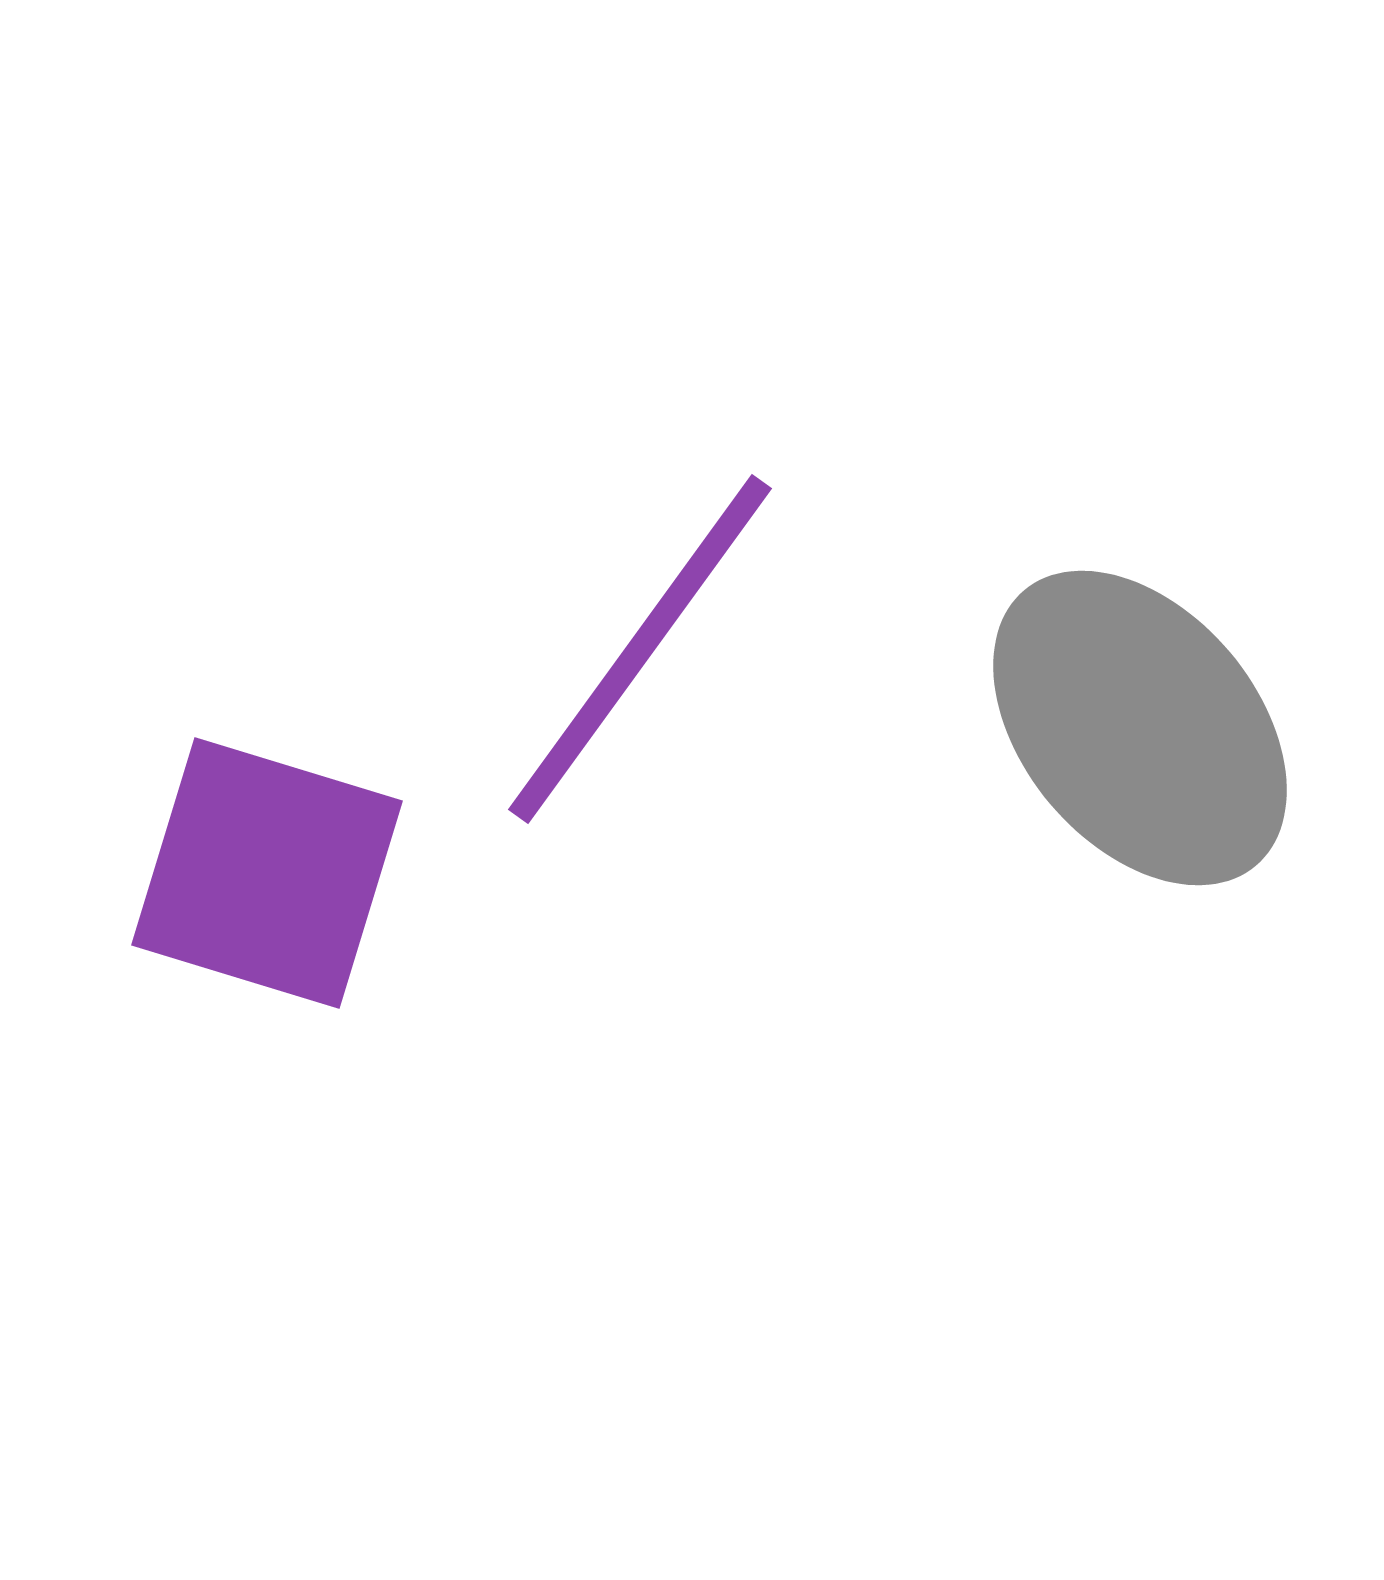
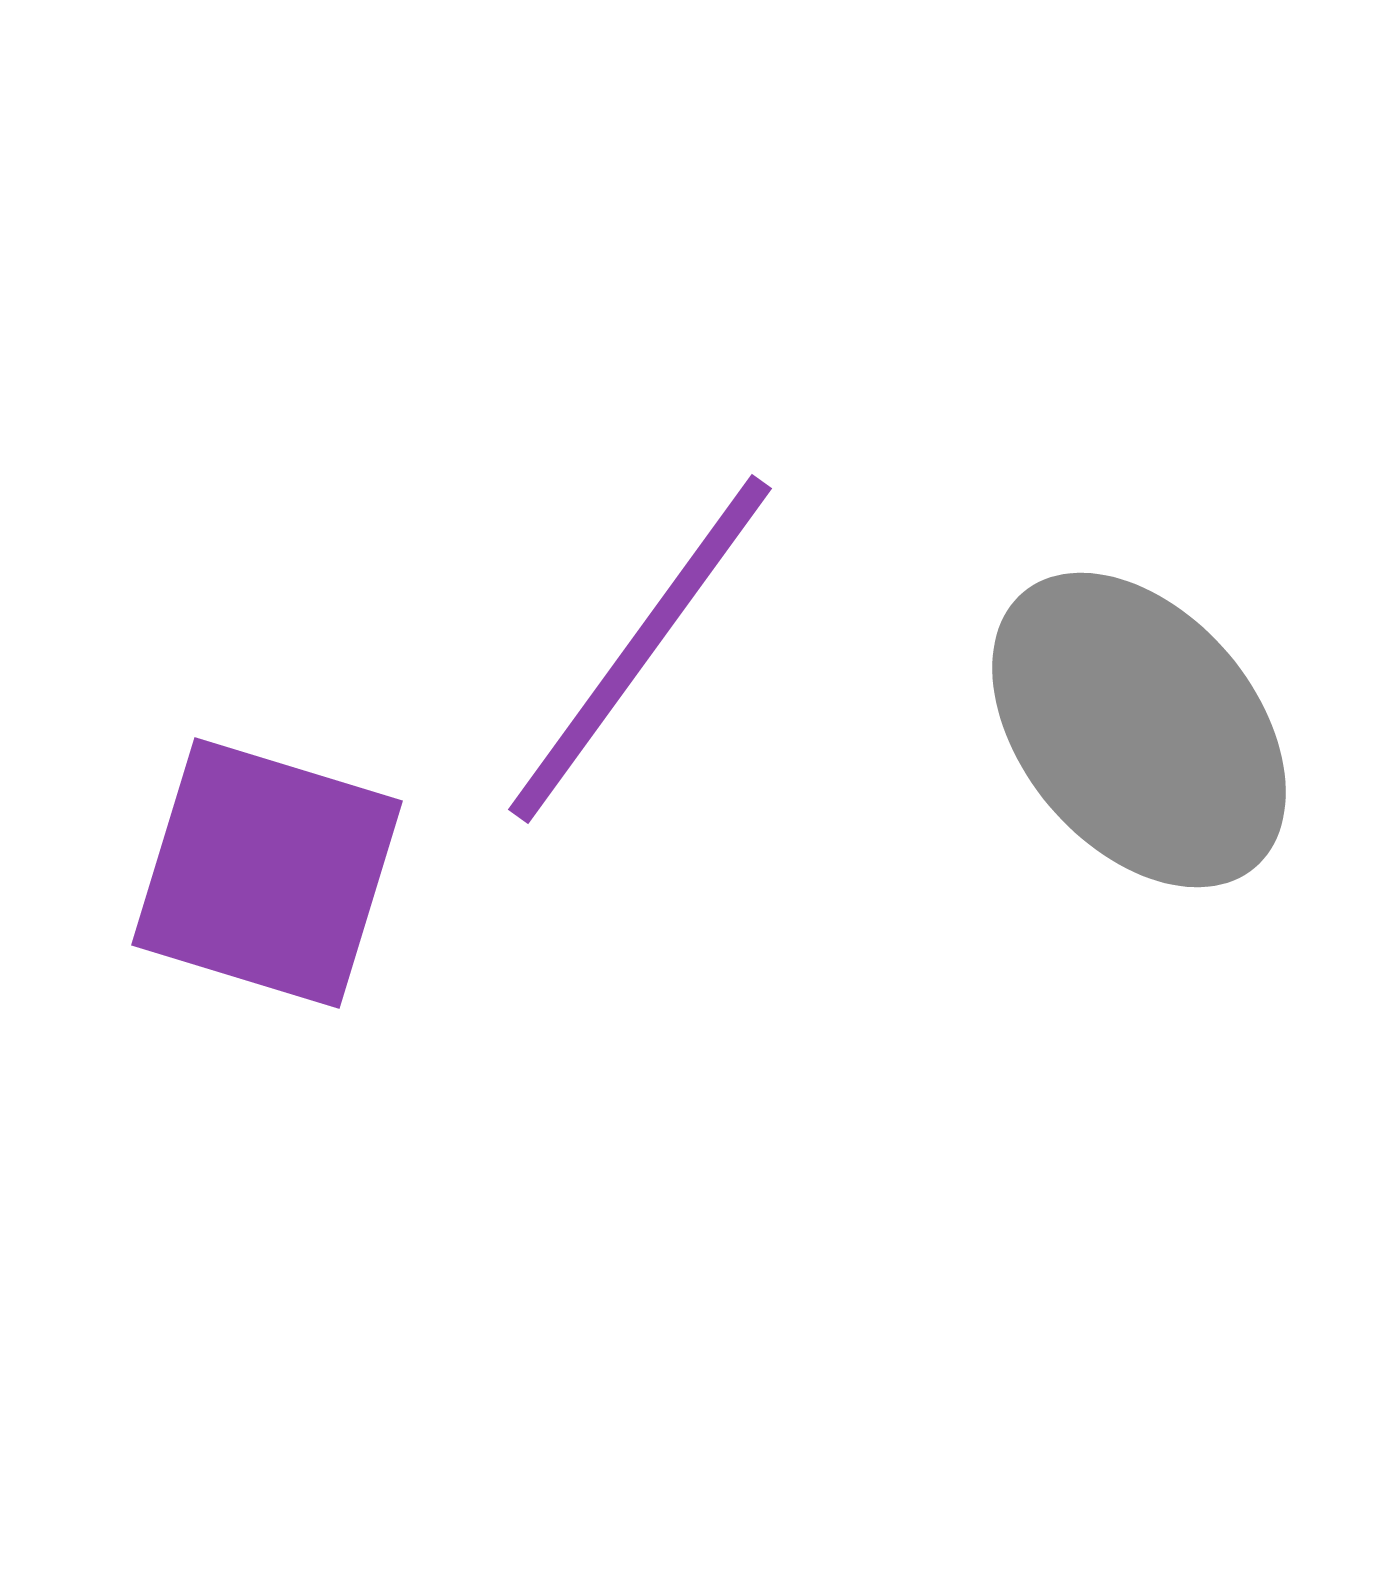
gray ellipse: moved 1 px left, 2 px down
